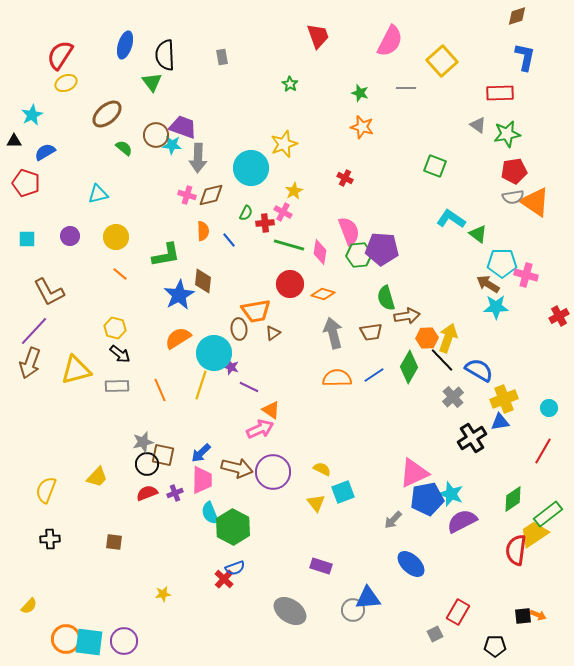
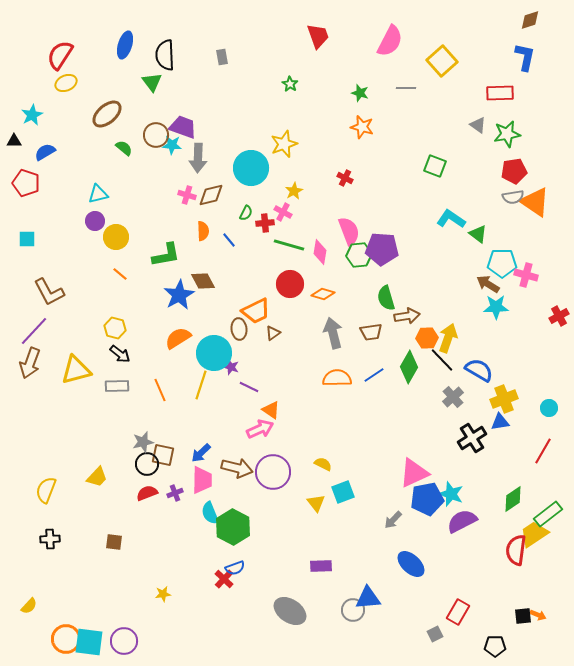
brown diamond at (517, 16): moved 13 px right, 4 px down
purple circle at (70, 236): moved 25 px right, 15 px up
brown diamond at (203, 281): rotated 35 degrees counterclockwise
orange trapezoid at (256, 311): rotated 16 degrees counterclockwise
yellow semicircle at (322, 469): moved 1 px right, 5 px up
purple rectangle at (321, 566): rotated 20 degrees counterclockwise
